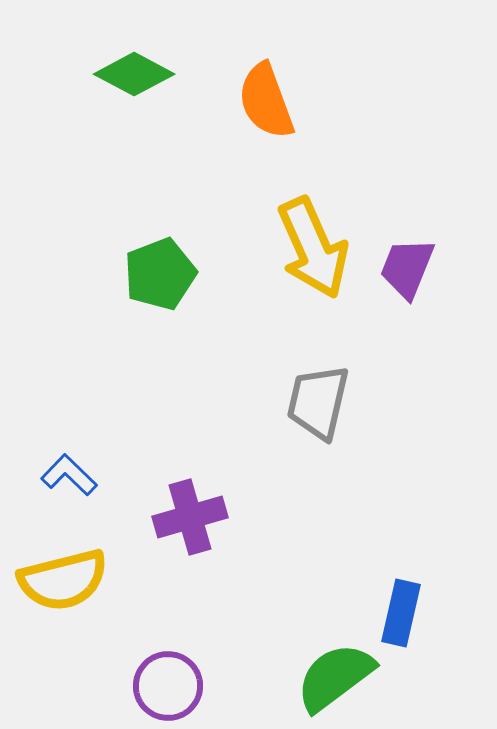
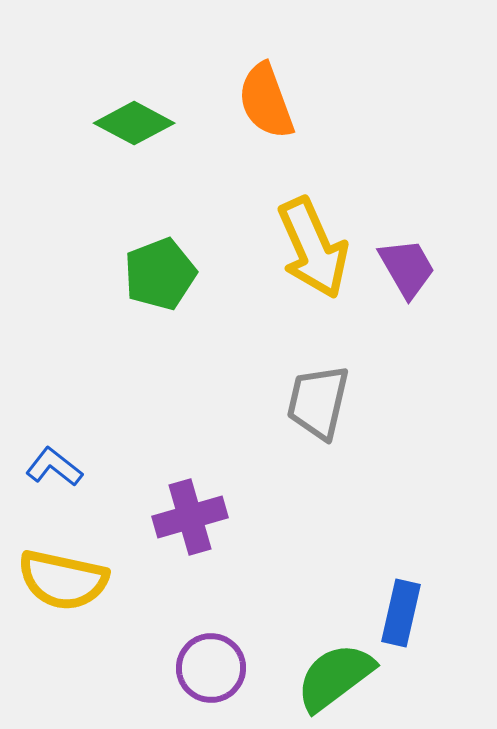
green diamond: moved 49 px down
purple trapezoid: rotated 128 degrees clockwise
blue L-shape: moved 15 px left, 8 px up; rotated 6 degrees counterclockwise
yellow semicircle: rotated 26 degrees clockwise
purple circle: moved 43 px right, 18 px up
